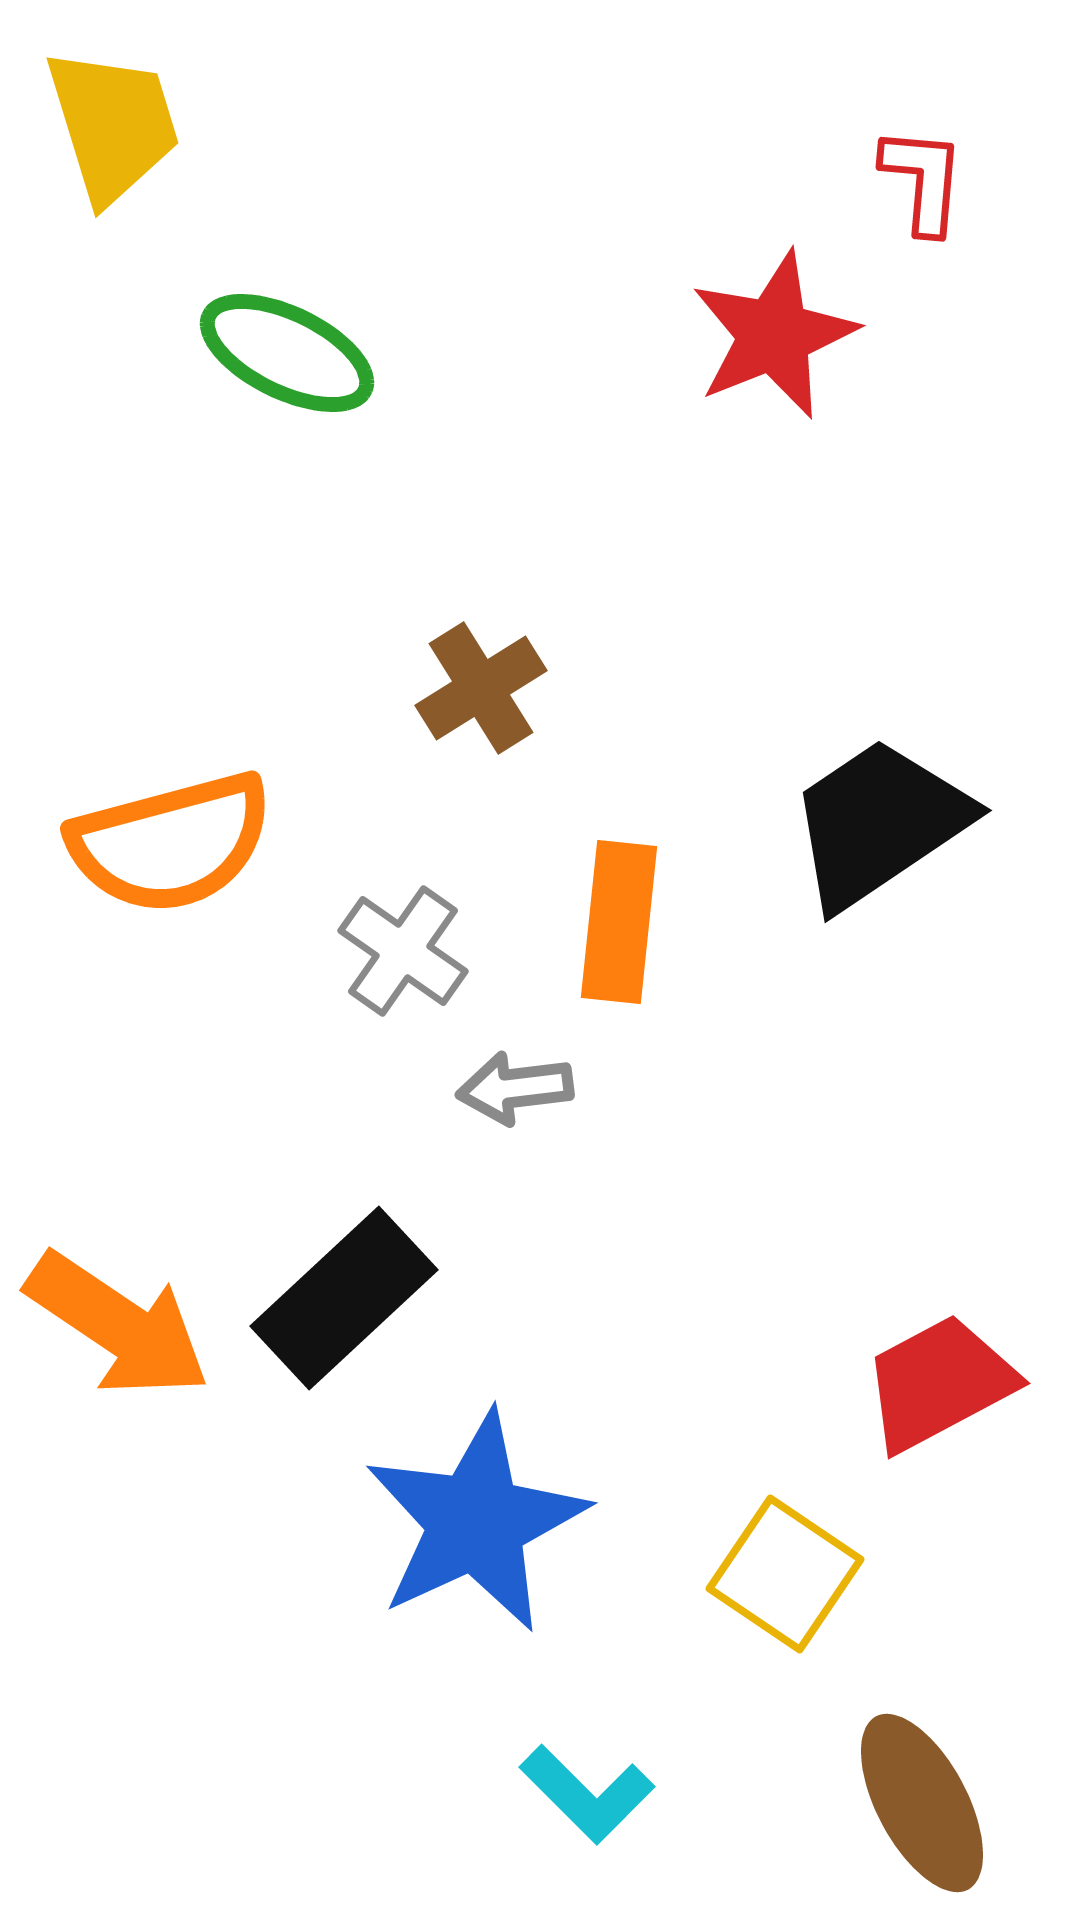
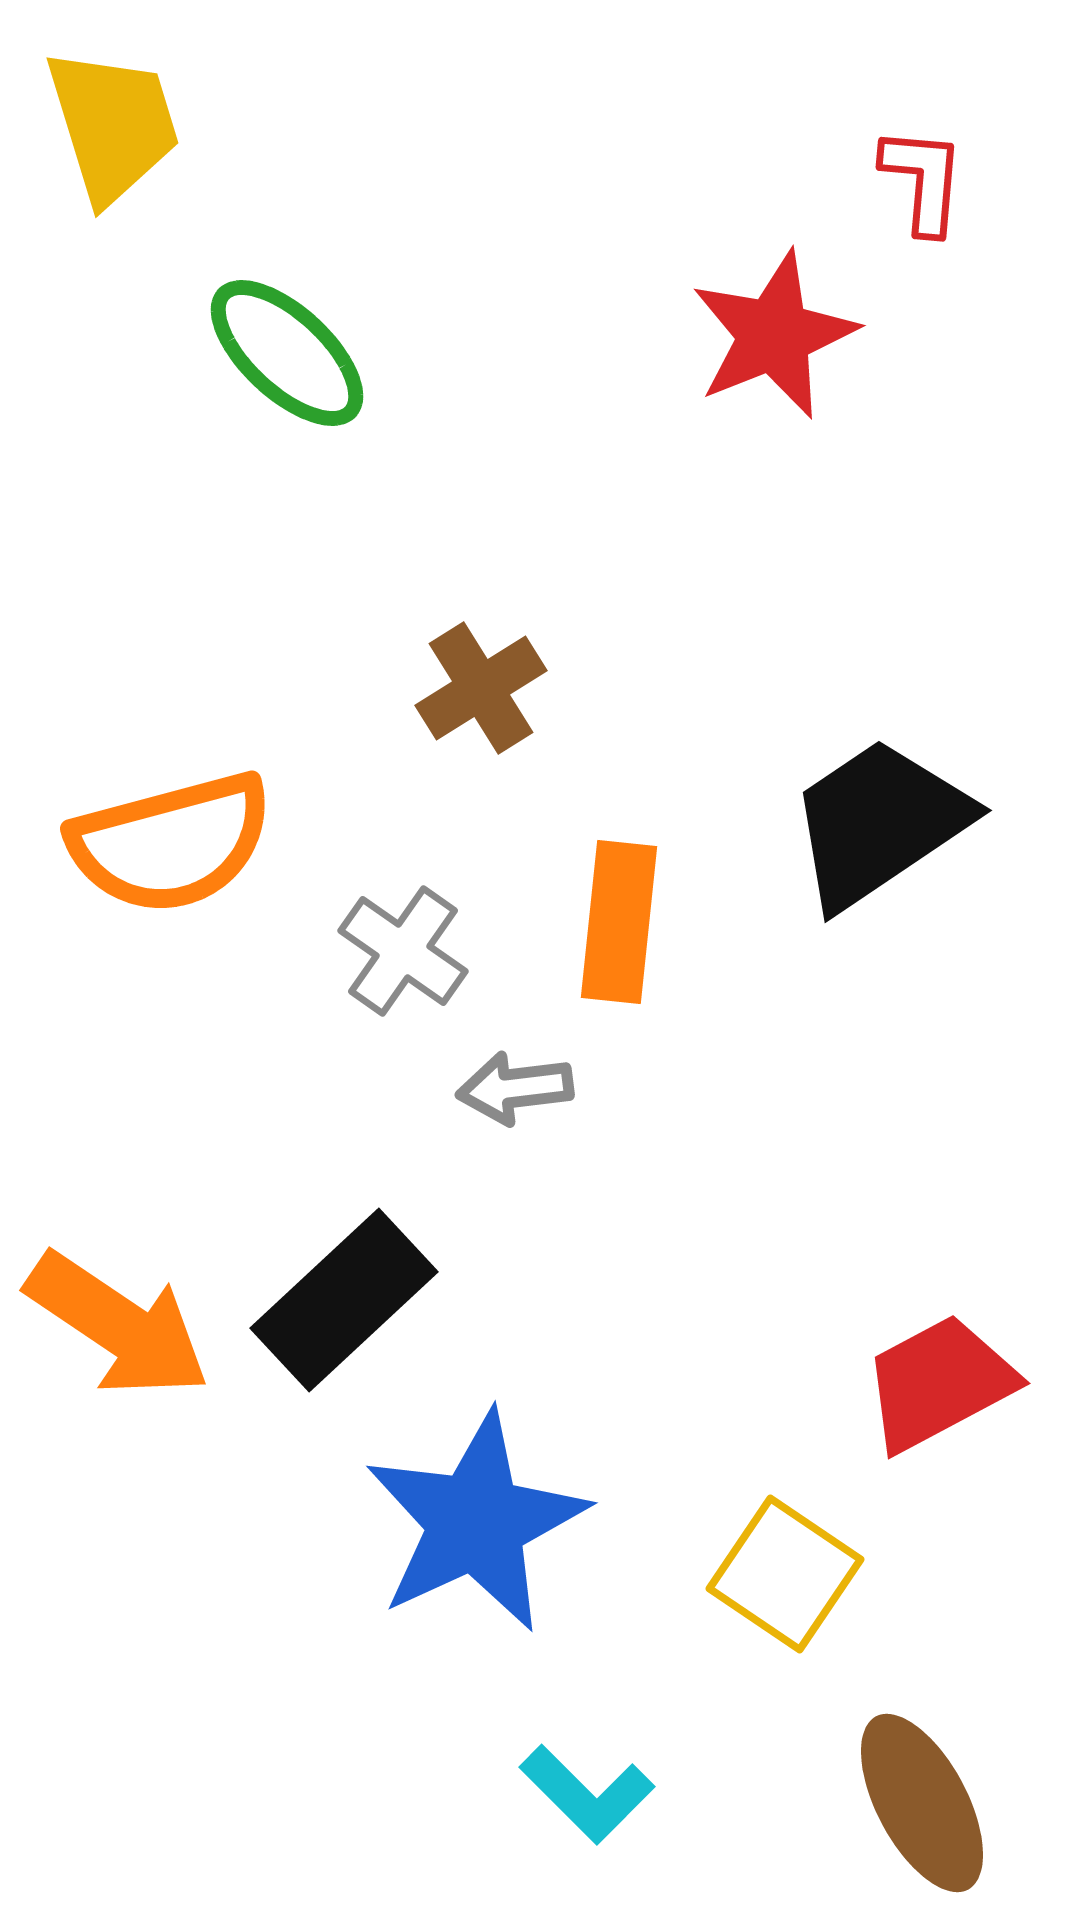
green ellipse: rotated 17 degrees clockwise
black rectangle: moved 2 px down
